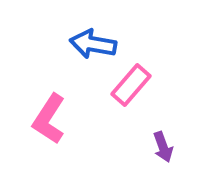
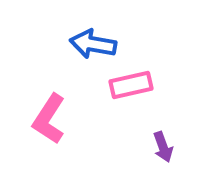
pink rectangle: rotated 36 degrees clockwise
